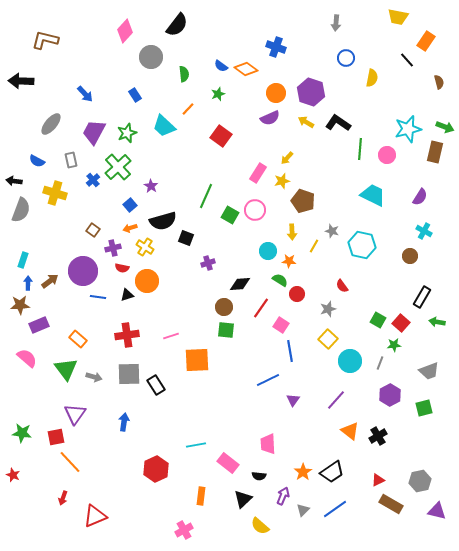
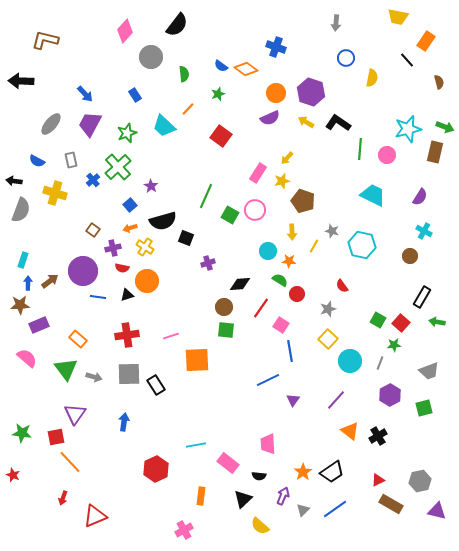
purple trapezoid at (94, 132): moved 4 px left, 8 px up
